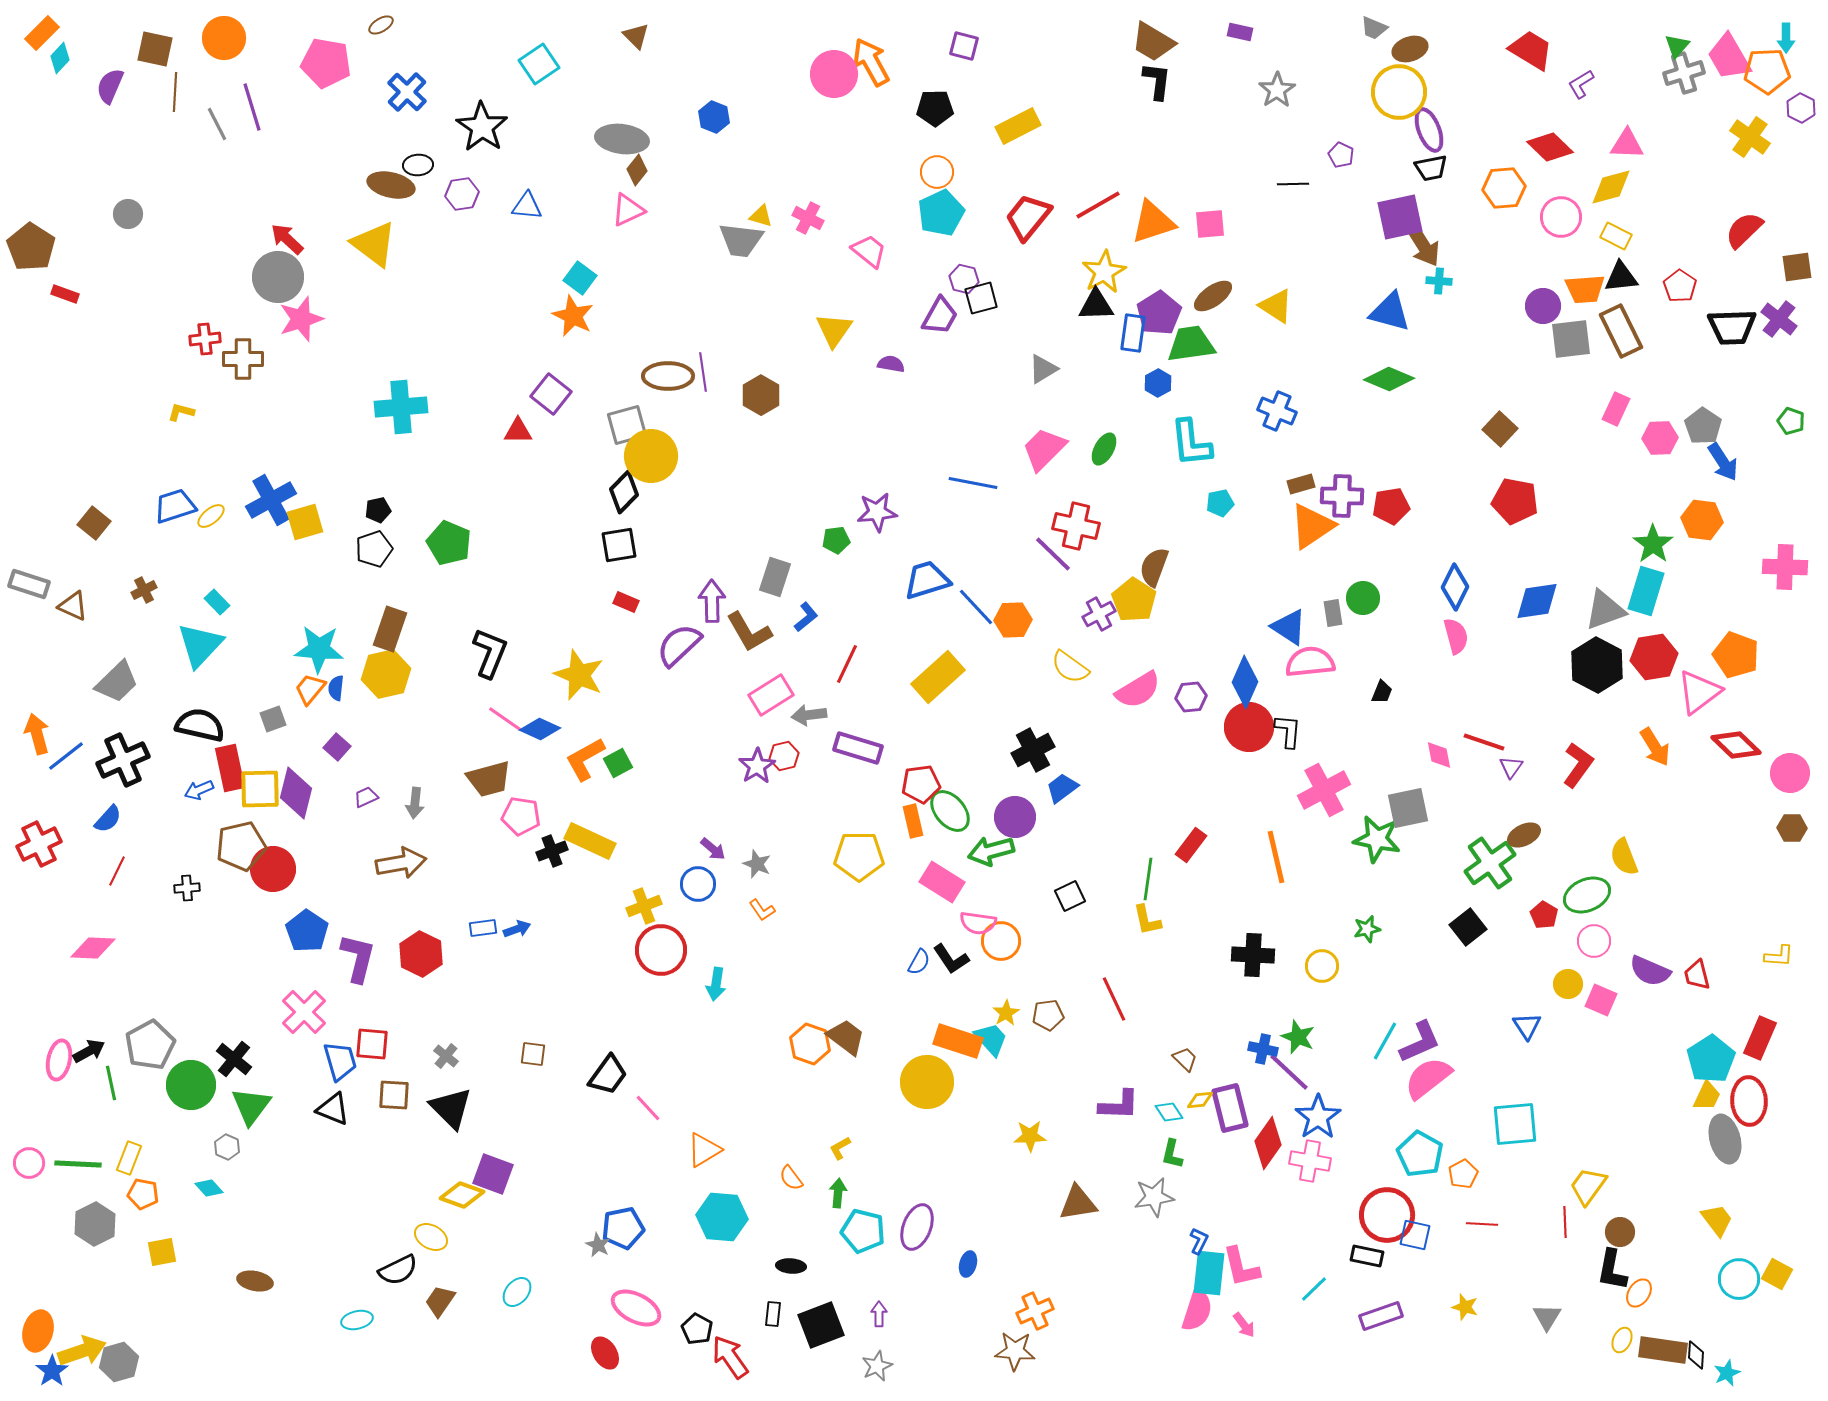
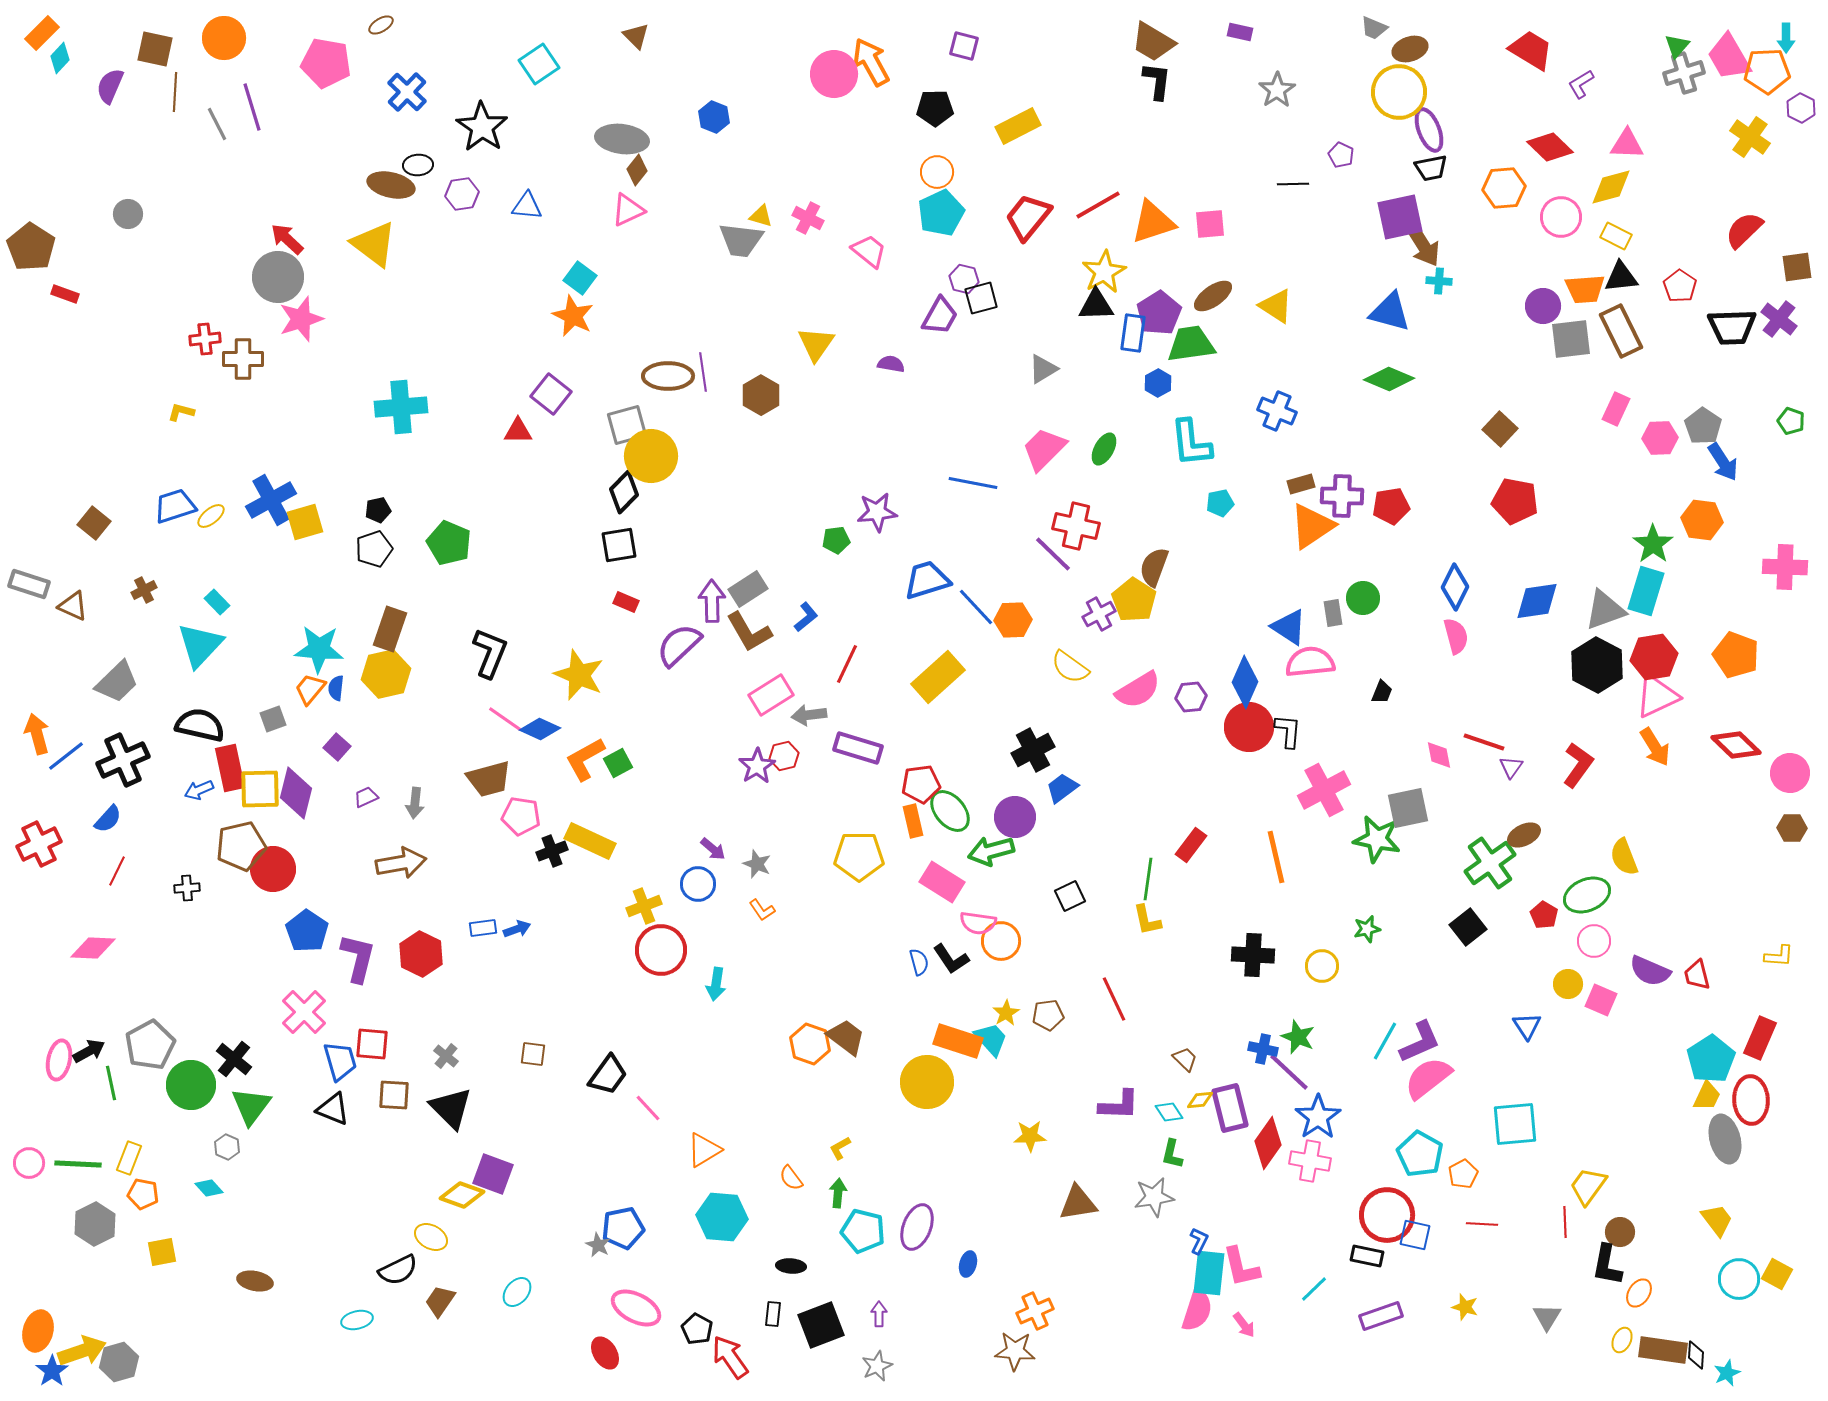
yellow triangle at (834, 330): moved 18 px left, 14 px down
gray rectangle at (775, 577): moved 27 px left, 12 px down; rotated 39 degrees clockwise
pink triangle at (1699, 692): moved 42 px left, 4 px down; rotated 12 degrees clockwise
blue semicircle at (919, 962): rotated 44 degrees counterclockwise
red ellipse at (1749, 1101): moved 2 px right, 1 px up
black L-shape at (1612, 1270): moved 5 px left, 5 px up
